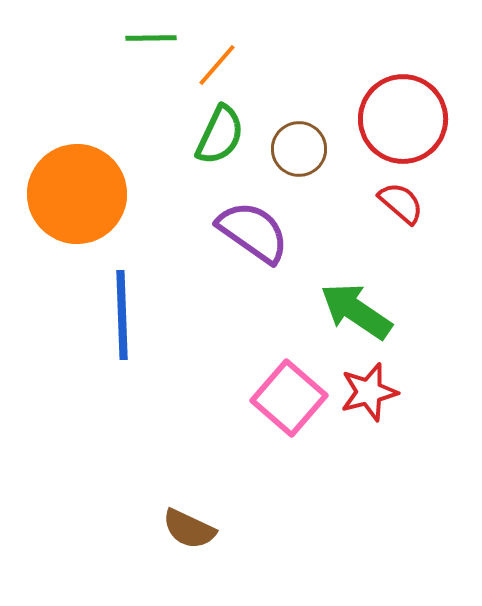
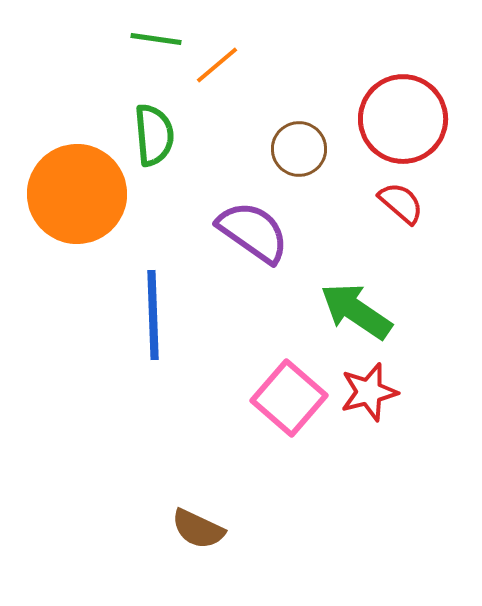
green line: moved 5 px right, 1 px down; rotated 9 degrees clockwise
orange line: rotated 9 degrees clockwise
green semicircle: moved 66 px left; rotated 30 degrees counterclockwise
blue line: moved 31 px right
brown semicircle: moved 9 px right
